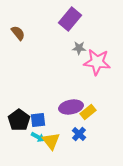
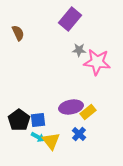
brown semicircle: rotated 14 degrees clockwise
gray star: moved 2 px down
